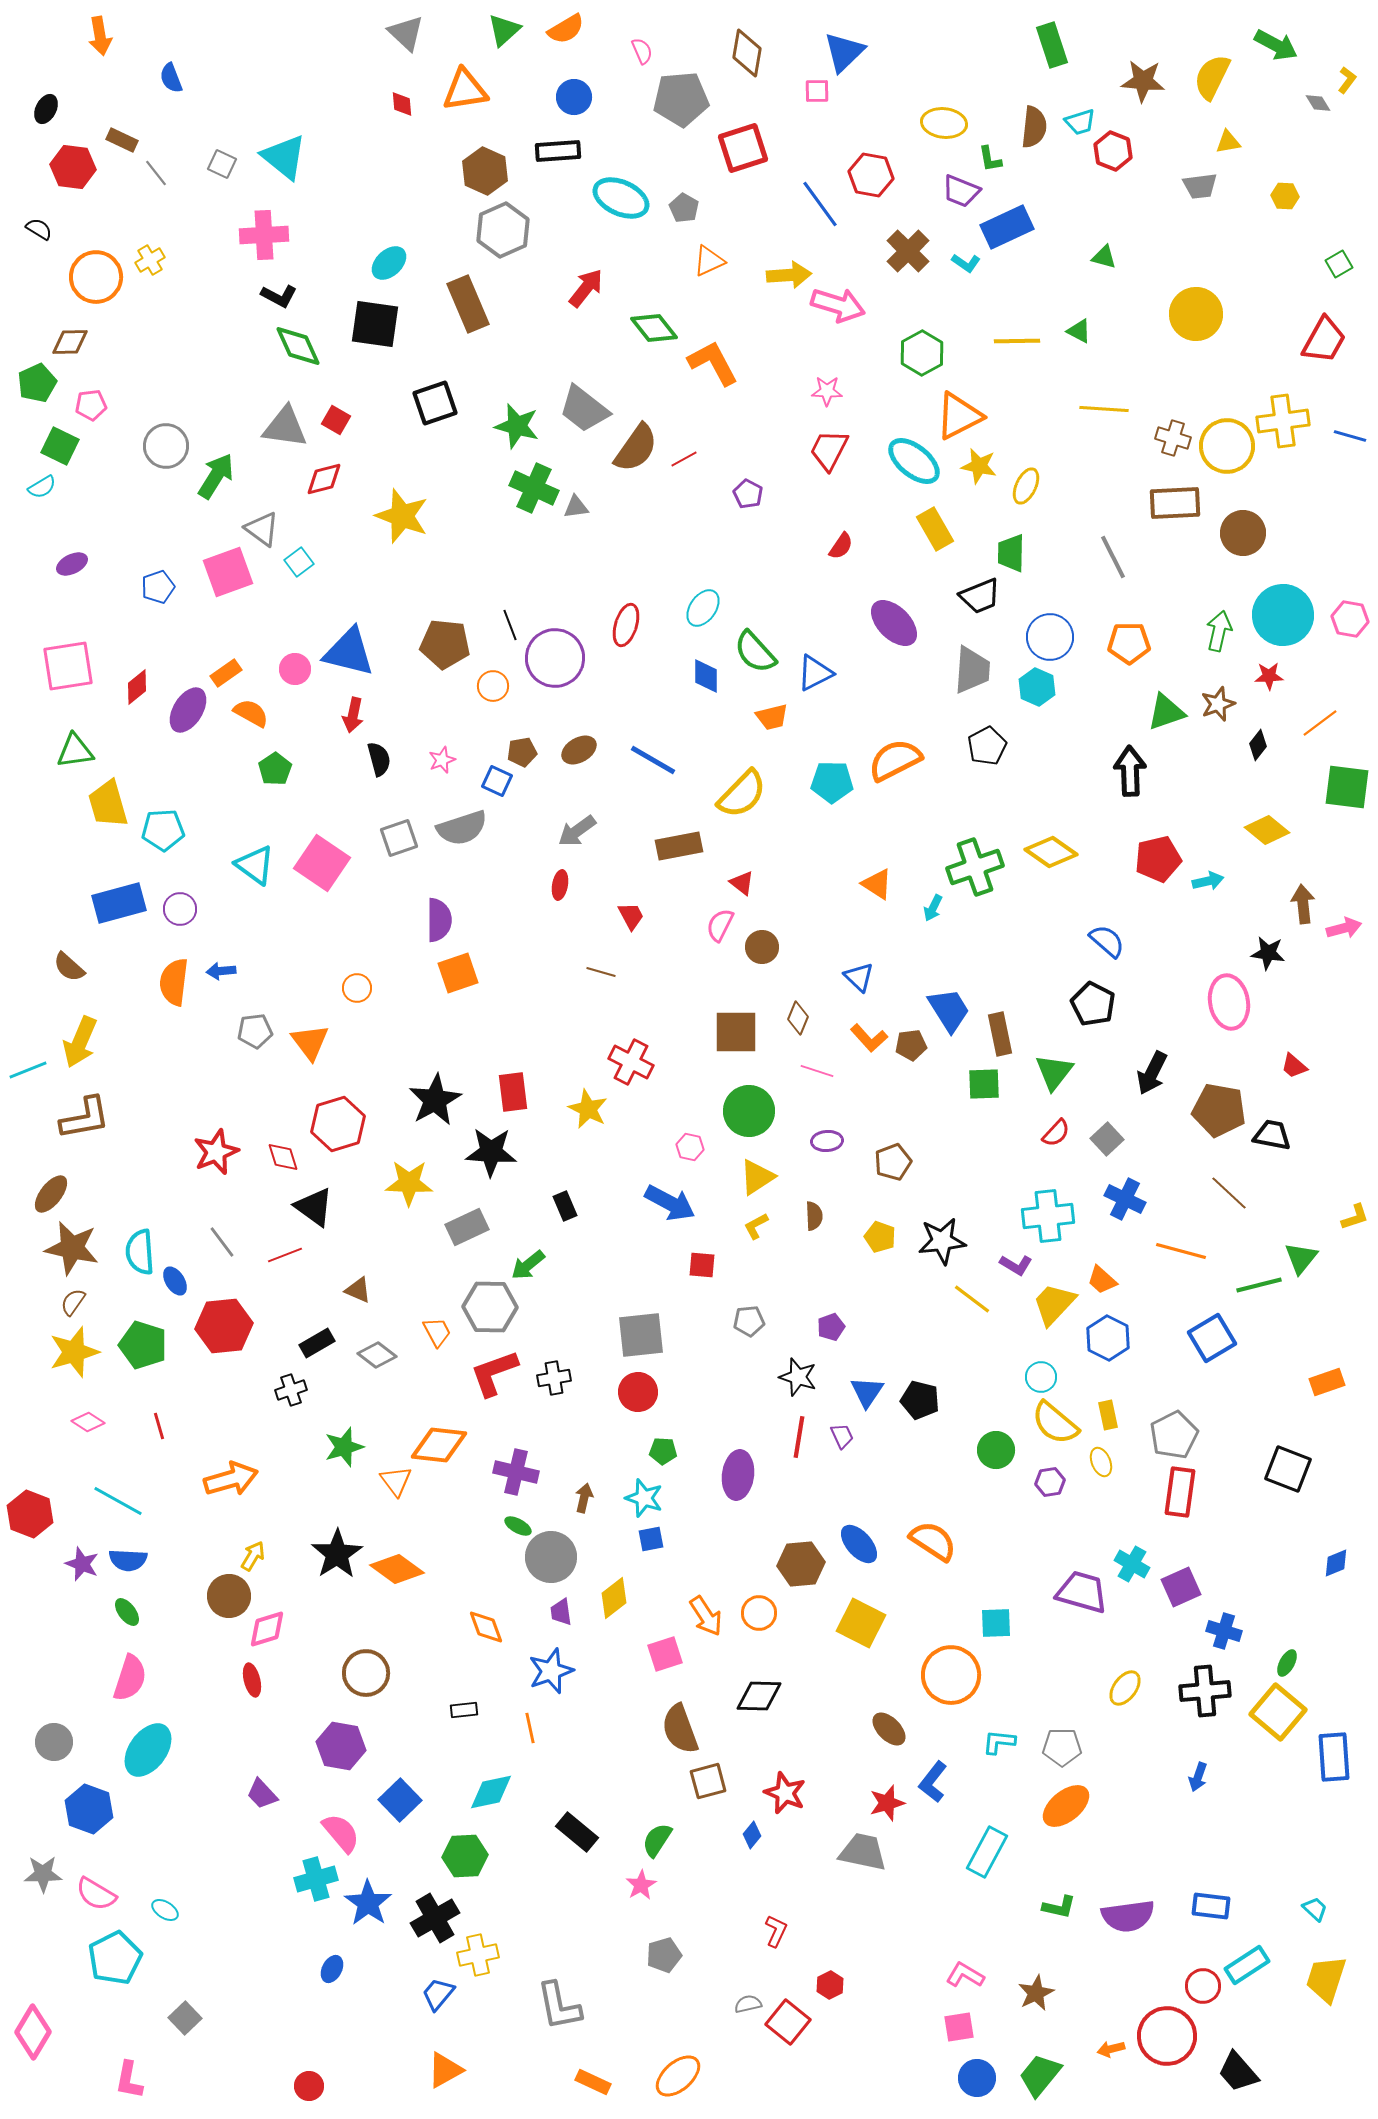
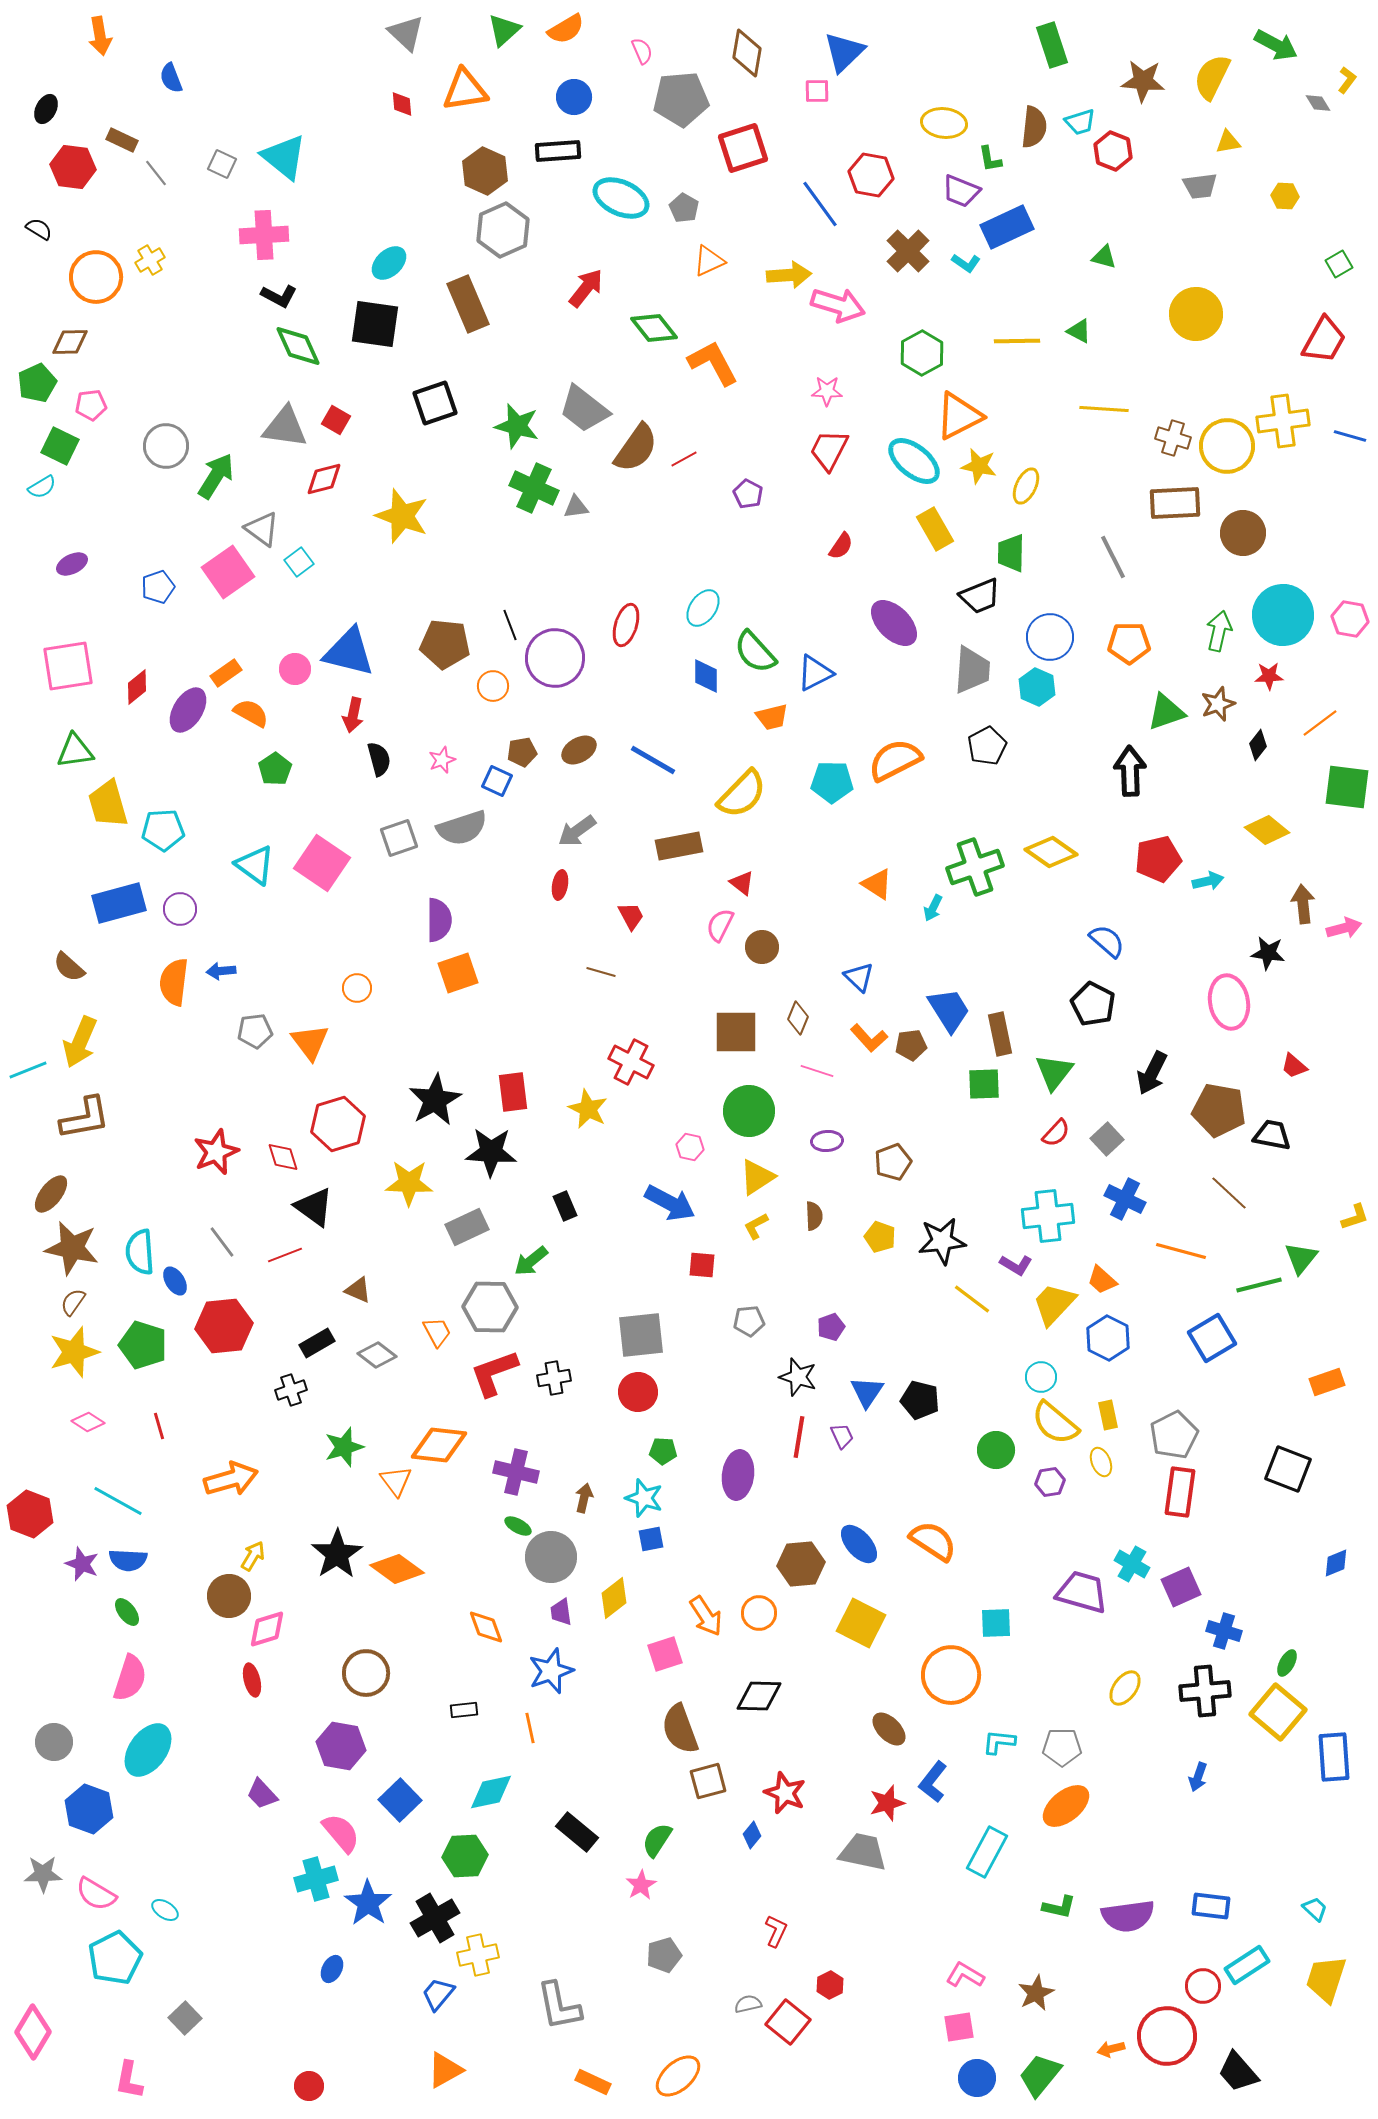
pink square at (228, 572): rotated 15 degrees counterclockwise
green arrow at (528, 1265): moved 3 px right, 4 px up
